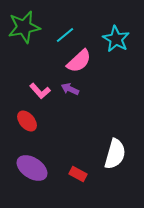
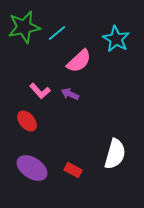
cyan line: moved 8 px left, 2 px up
purple arrow: moved 5 px down
red rectangle: moved 5 px left, 4 px up
